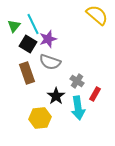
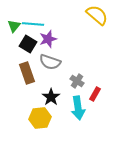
cyan line: rotated 60 degrees counterclockwise
black star: moved 5 px left, 1 px down
